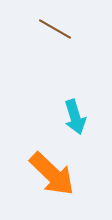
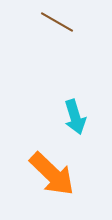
brown line: moved 2 px right, 7 px up
